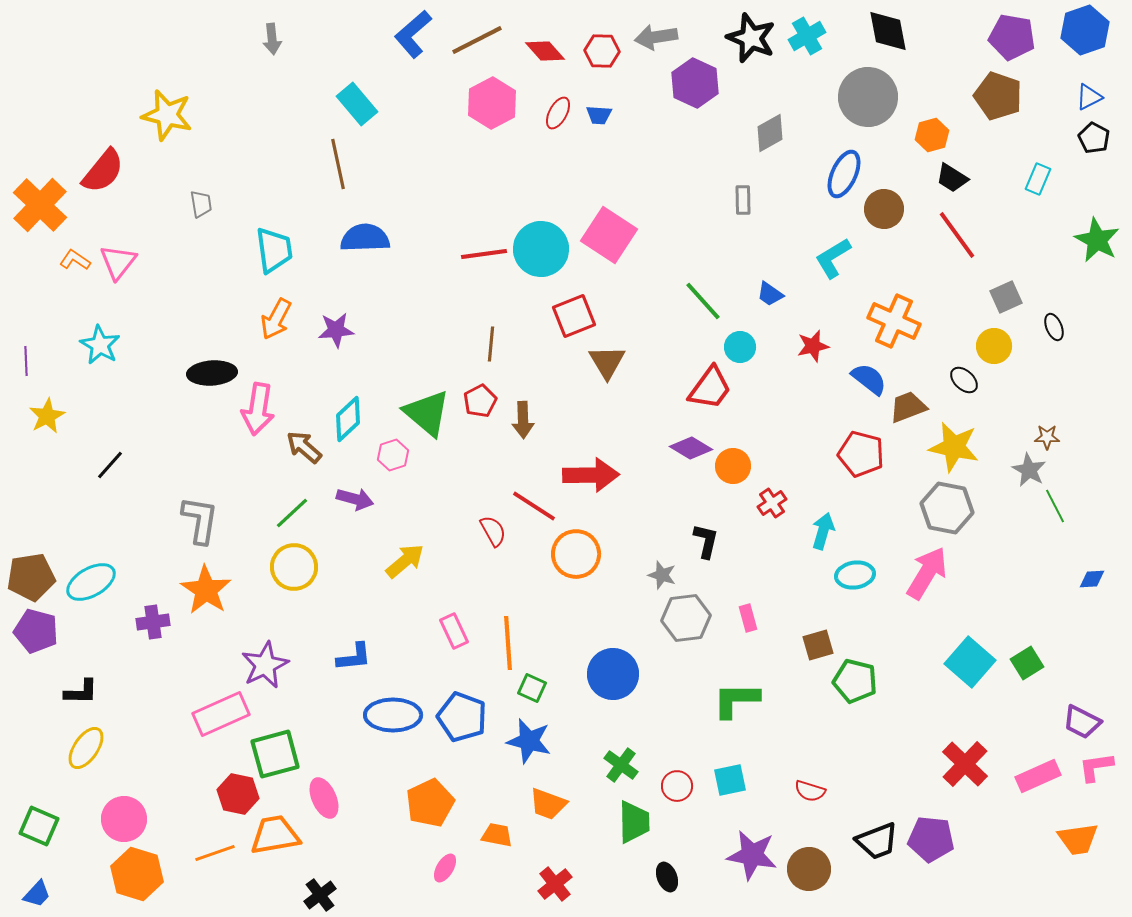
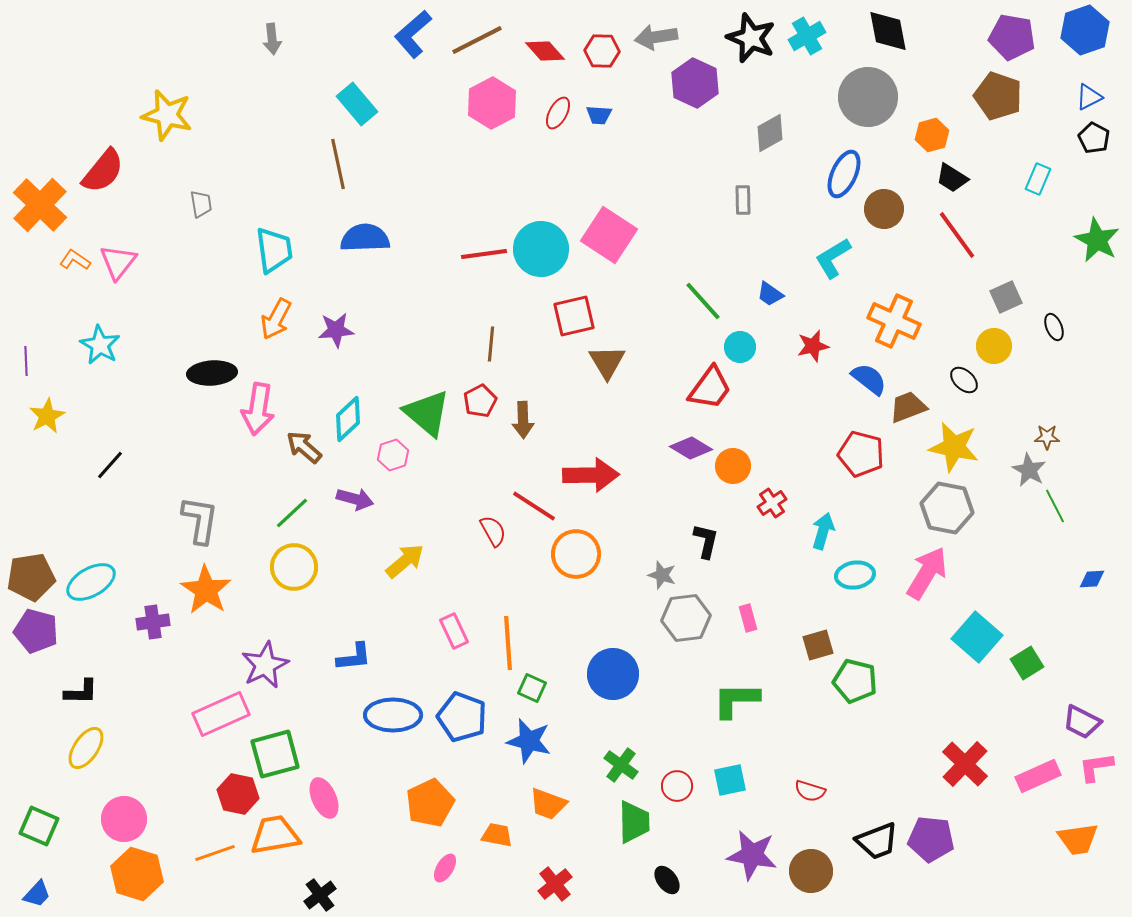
red square at (574, 316): rotated 9 degrees clockwise
cyan square at (970, 662): moved 7 px right, 25 px up
brown circle at (809, 869): moved 2 px right, 2 px down
black ellipse at (667, 877): moved 3 px down; rotated 16 degrees counterclockwise
